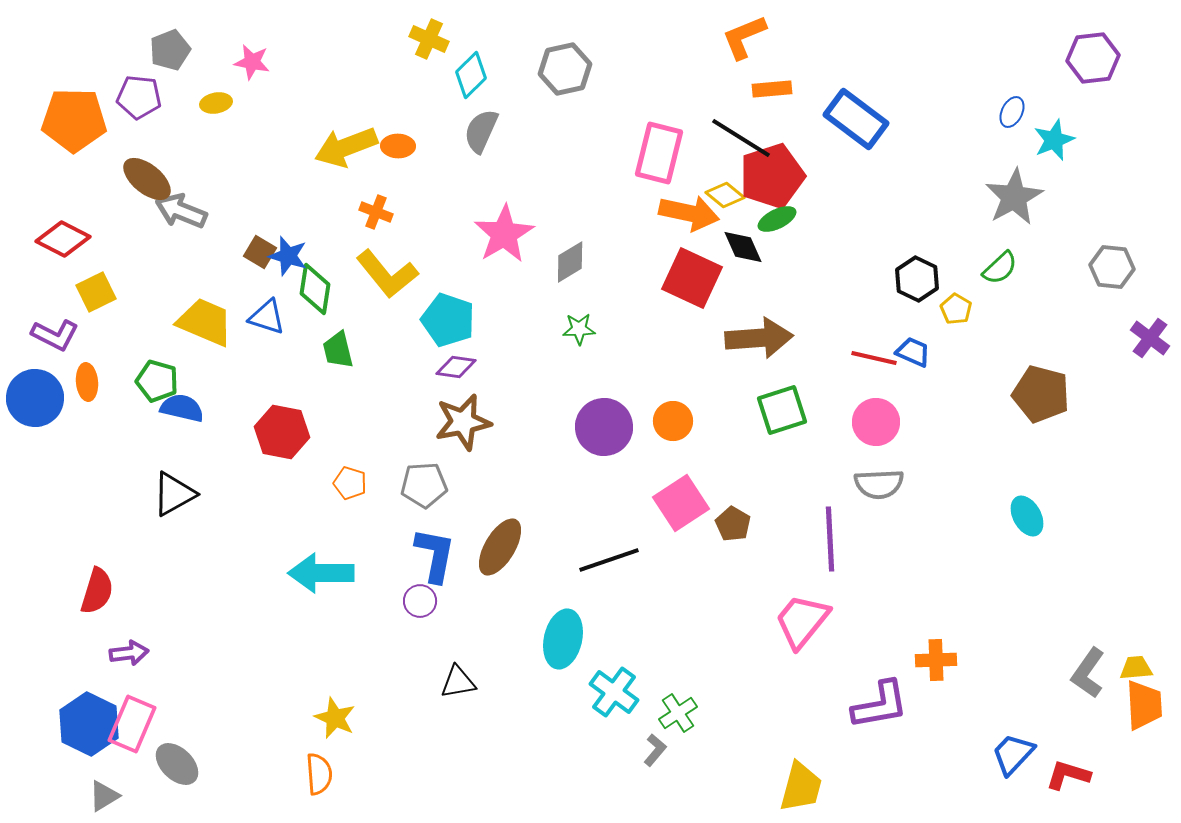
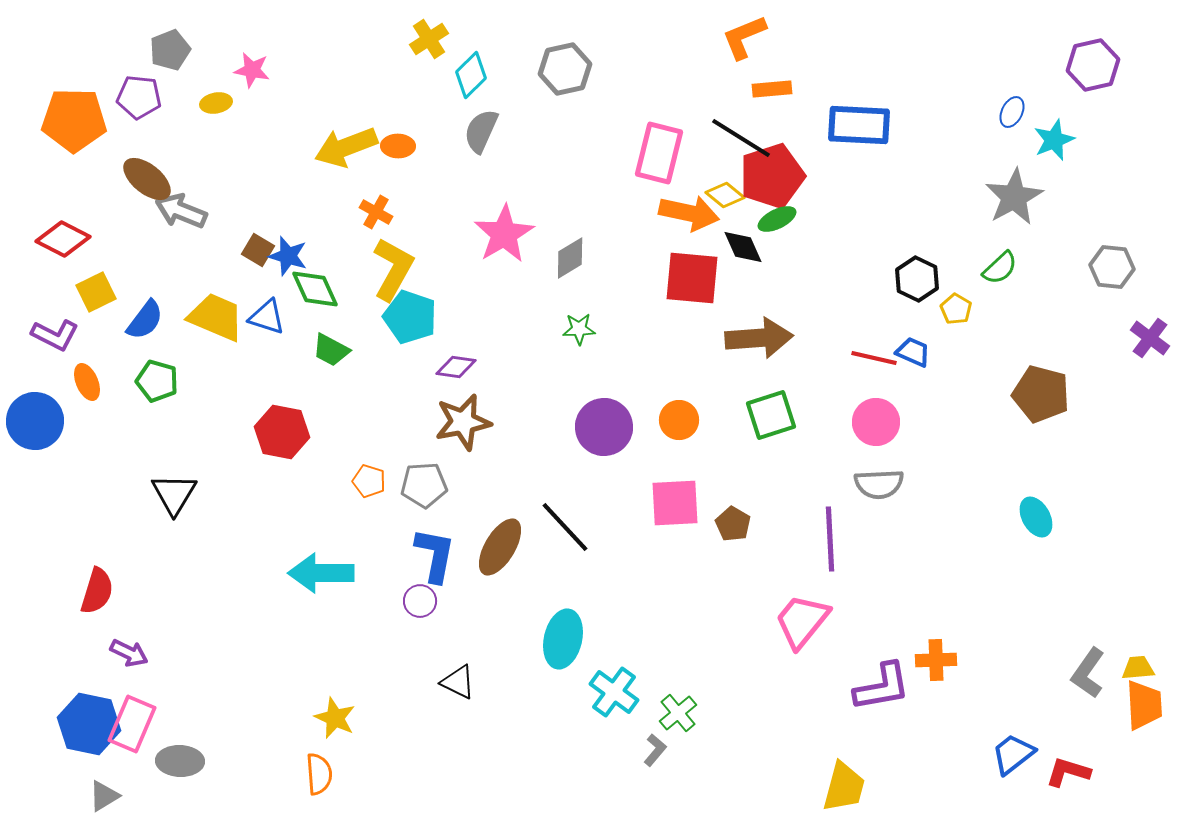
yellow cross at (429, 39): rotated 33 degrees clockwise
purple hexagon at (1093, 58): moved 7 px down; rotated 6 degrees counterclockwise
pink star at (252, 62): moved 8 px down
blue rectangle at (856, 119): moved 3 px right, 6 px down; rotated 34 degrees counterclockwise
orange cross at (376, 212): rotated 8 degrees clockwise
brown square at (260, 252): moved 2 px left, 2 px up
gray diamond at (570, 262): moved 4 px up
yellow L-shape at (387, 274): moved 6 px right, 5 px up; rotated 112 degrees counterclockwise
red square at (692, 278): rotated 20 degrees counterclockwise
green diamond at (315, 289): rotated 33 degrees counterclockwise
cyan pentagon at (448, 320): moved 38 px left, 3 px up
yellow trapezoid at (205, 322): moved 11 px right, 5 px up
green trapezoid at (338, 350): moved 7 px left; rotated 48 degrees counterclockwise
orange ellipse at (87, 382): rotated 18 degrees counterclockwise
blue circle at (35, 398): moved 23 px down
blue semicircle at (182, 408): moved 37 px left, 88 px up; rotated 114 degrees clockwise
green square at (782, 410): moved 11 px left, 5 px down
orange circle at (673, 421): moved 6 px right, 1 px up
orange pentagon at (350, 483): moved 19 px right, 2 px up
black triangle at (174, 494): rotated 30 degrees counterclockwise
pink square at (681, 503): moved 6 px left; rotated 30 degrees clockwise
cyan ellipse at (1027, 516): moved 9 px right, 1 px down
black line at (609, 560): moved 44 px left, 33 px up; rotated 66 degrees clockwise
purple arrow at (129, 653): rotated 33 degrees clockwise
yellow trapezoid at (1136, 668): moved 2 px right
black triangle at (458, 682): rotated 36 degrees clockwise
purple L-shape at (880, 705): moved 2 px right, 18 px up
green cross at (678, 713): rotated 6 degrees counterclockwise
blue hexagon at (89, 724): rotated 14 degrees counterclockwise
blue trapezoid at (1013, 754): rotated 9 degrees clockwise
gray ellipse at (177, 764): moved 3 px right, 3 px up; rotated 42 degrees counterclockwise
red L-shape at (1068, 775): moved 3 px up
yellow trapezoid at (801, 787): moved 43 px right
